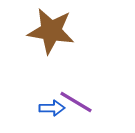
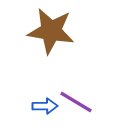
blue arrow: moved 7 px left, 2 px up
